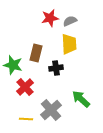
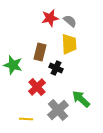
gray semicircle: rotated 64 degrees clockwise
brown rectangle: moved 4 px right, 1 px up
black cross: rotated 32 degrees clockwise
red cross: moved 12 px right
gray cross: moved 7 px right
